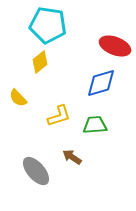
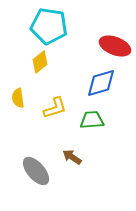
cyan pentagon: moved 1 px right, 1 px down
yellow semicircle: rotated 36 degrees clockwise
yellow L-shape: moved 4 px left, 8 px up
green trapezoid: moved 3 px left, 5 px up
